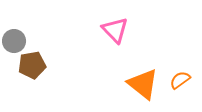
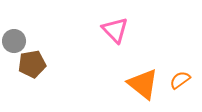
brown pentagon: moved 1 px up
